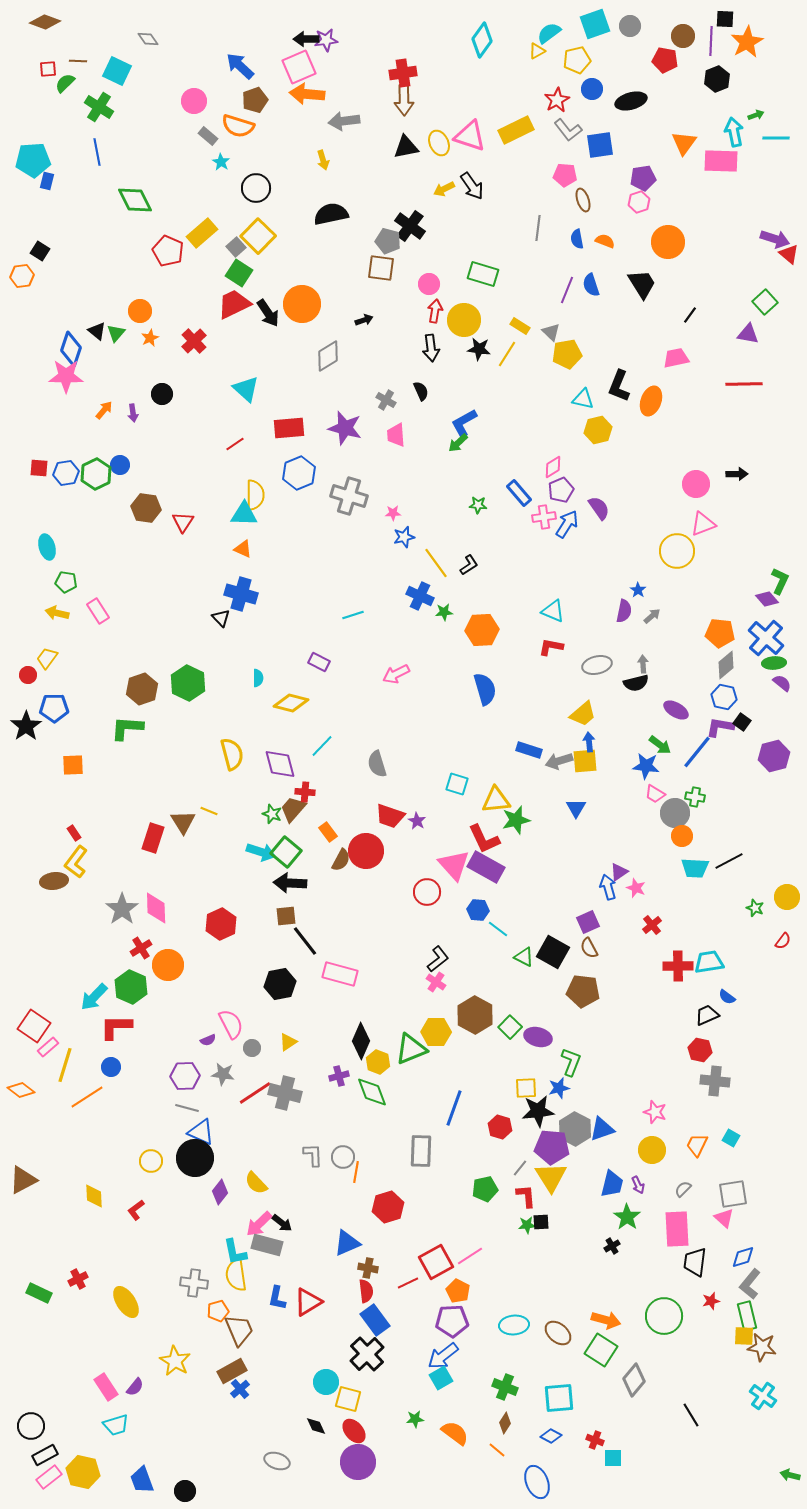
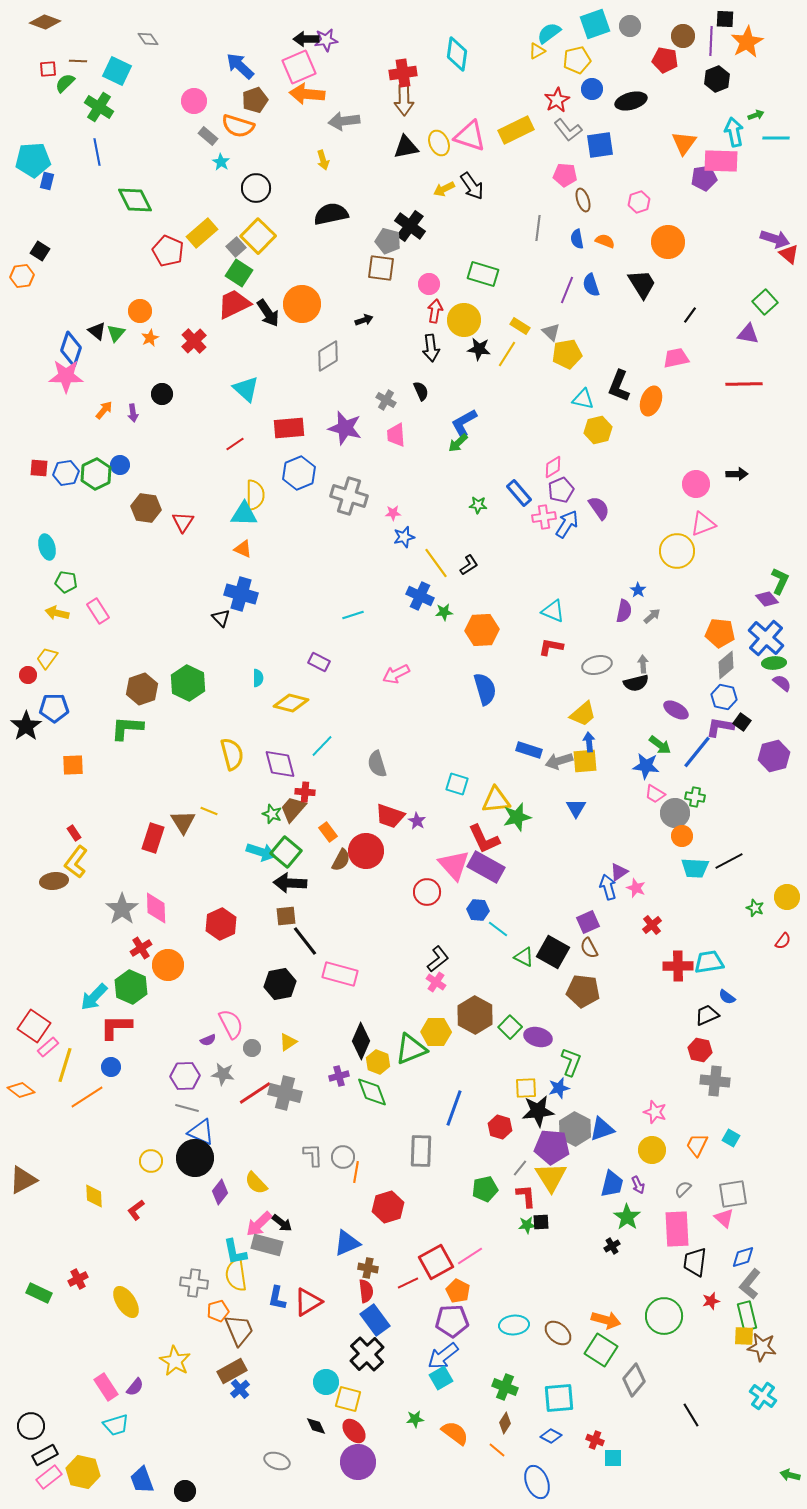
cyan diamond at (482, 40): moved 25 px left, 14 px down; rotated 28 degrees counterclockwise
purple pentagon at (643, 178): moved 61 px right
green star at (516, 820): moved 1 px right, 3 px up
